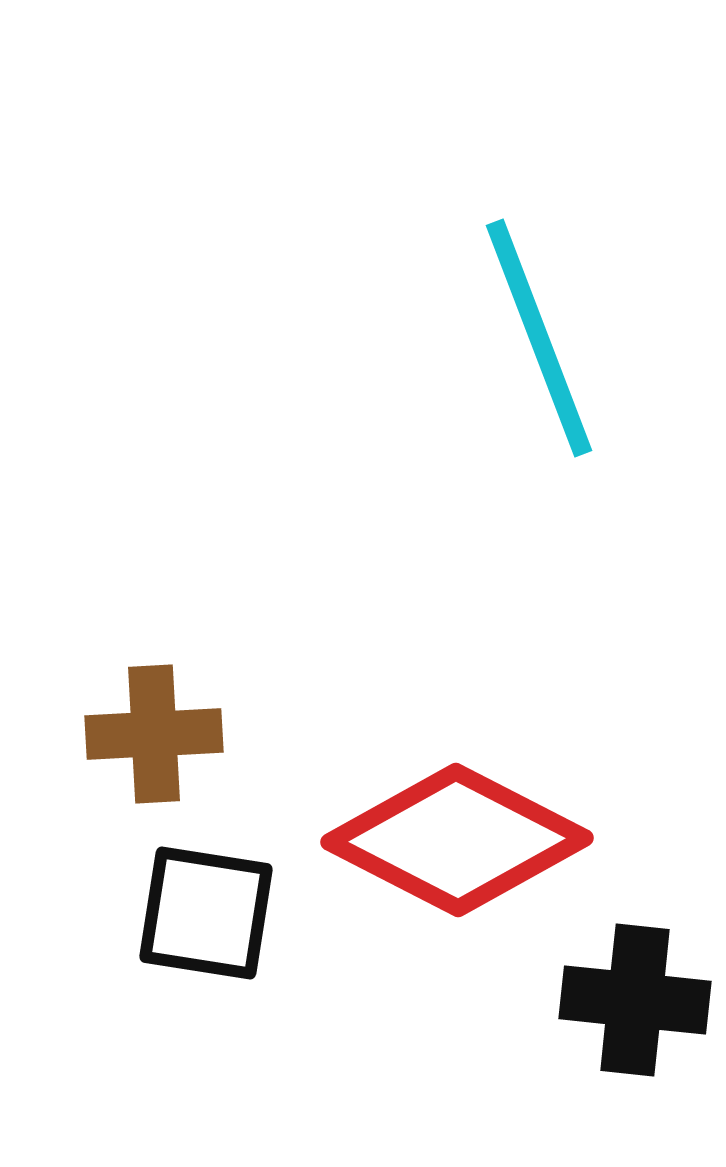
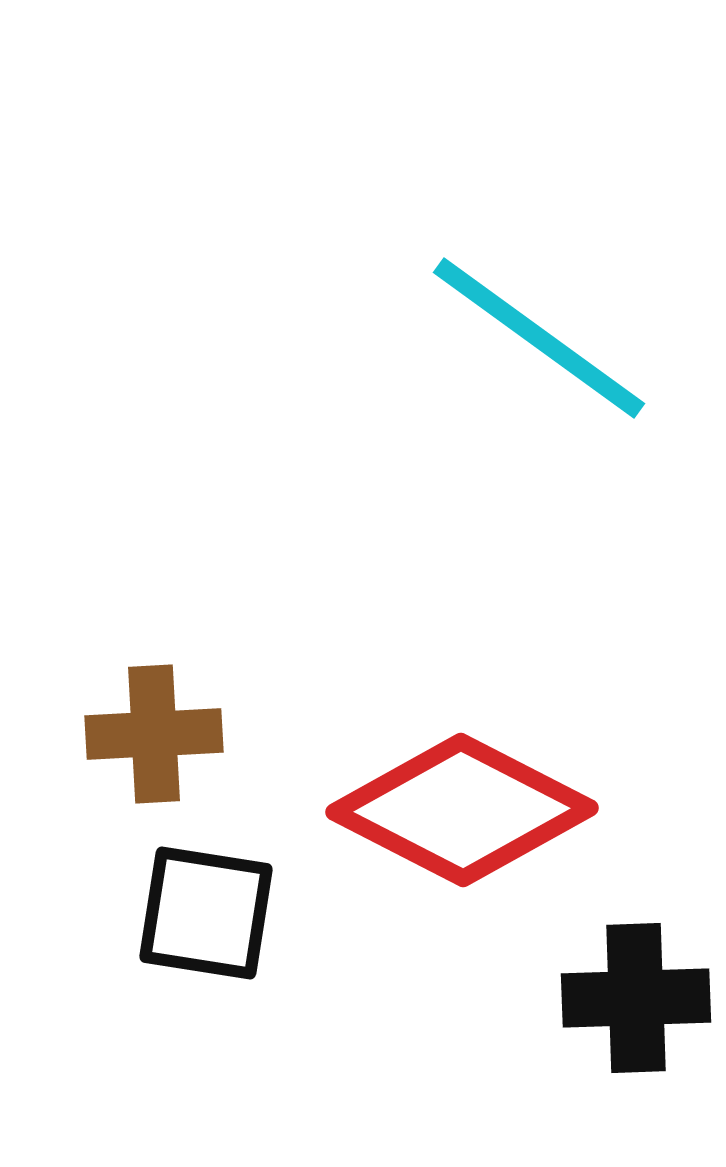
cyan line: rotated 33 degrees counterclockwise
red diamond: moved 5 px right, 30 px up
black cross: moved 1 px right, 2 px up; rotated 8 degrees counterclockwise
